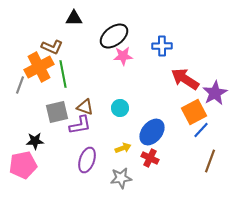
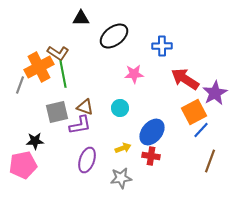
black triangle: moved 7 px right
brown L-shape: moved 6 px right, 6 px down; rotated 10 degrees clockwise
pink star: moved 11 px right, 18 px down
red cross: moved 1 px right, 2 px up; rotated 18 degrees counterclockwise
